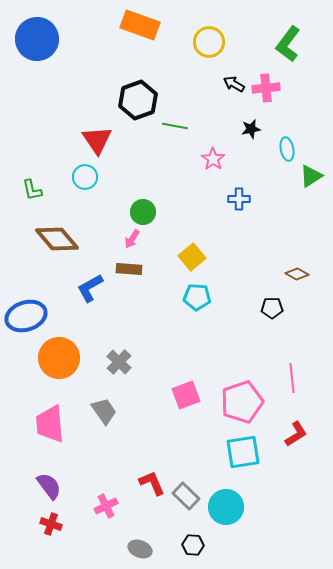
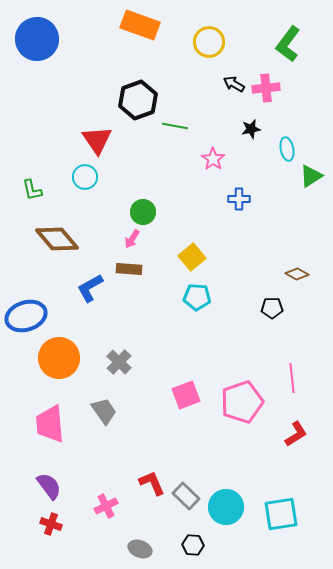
cyan square at (243, 452): moved 38 px right, 62 px down
